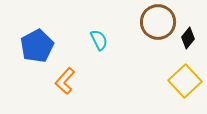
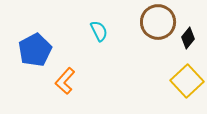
cyan semicircle: moved 9 px up
blue pentagon: moved 2 px left, 4 px down
yellow square: moved 2 px right
